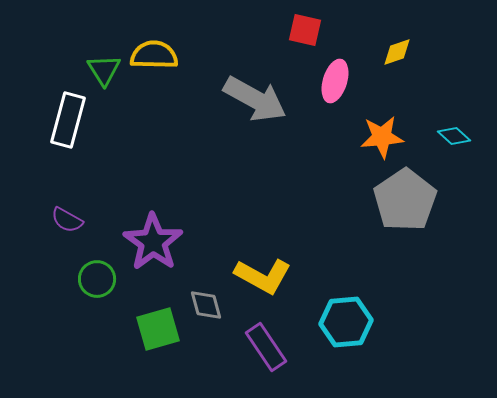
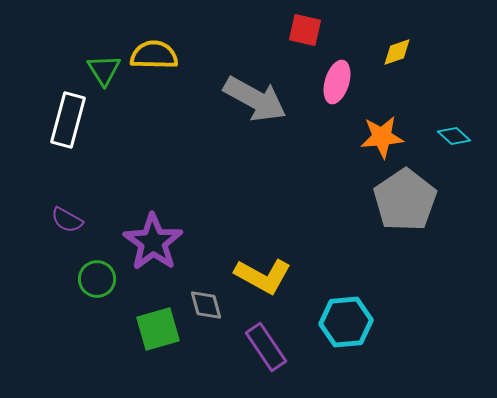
pink ellipse: moved 2 px right, 1 px down
